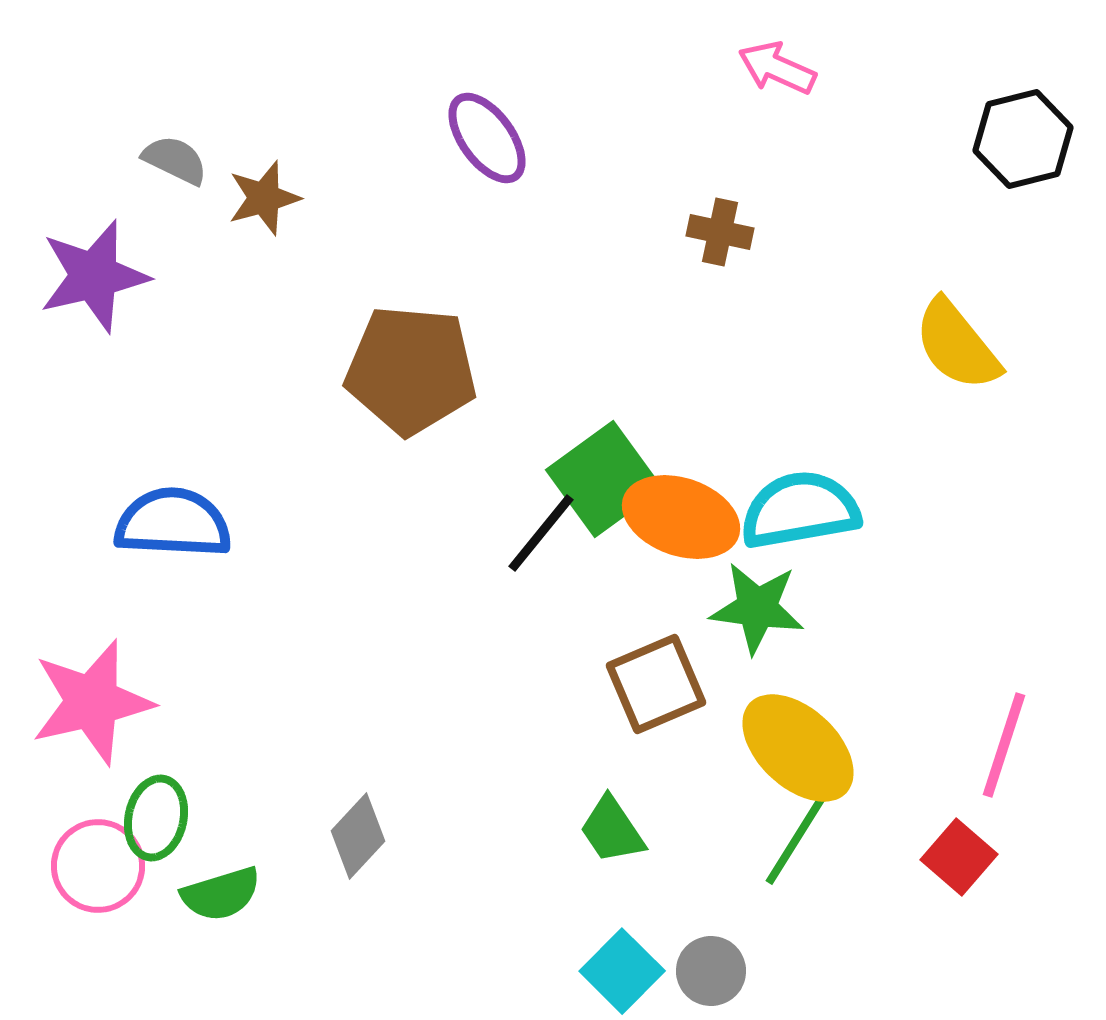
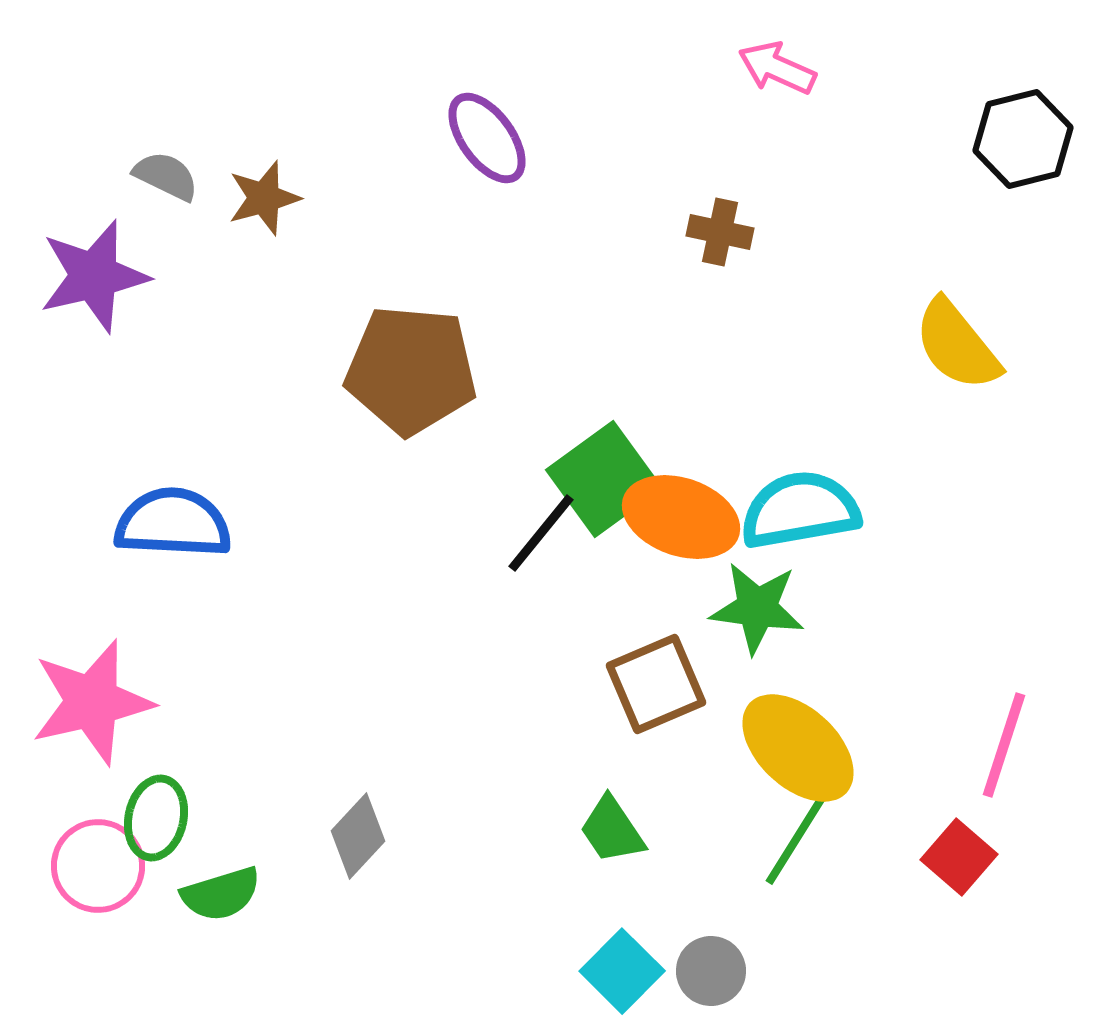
gray semicircle: moved 9 px left, 16 px down
